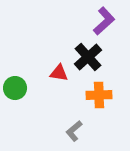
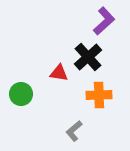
green circle: moved 6 px right, 6 px down
